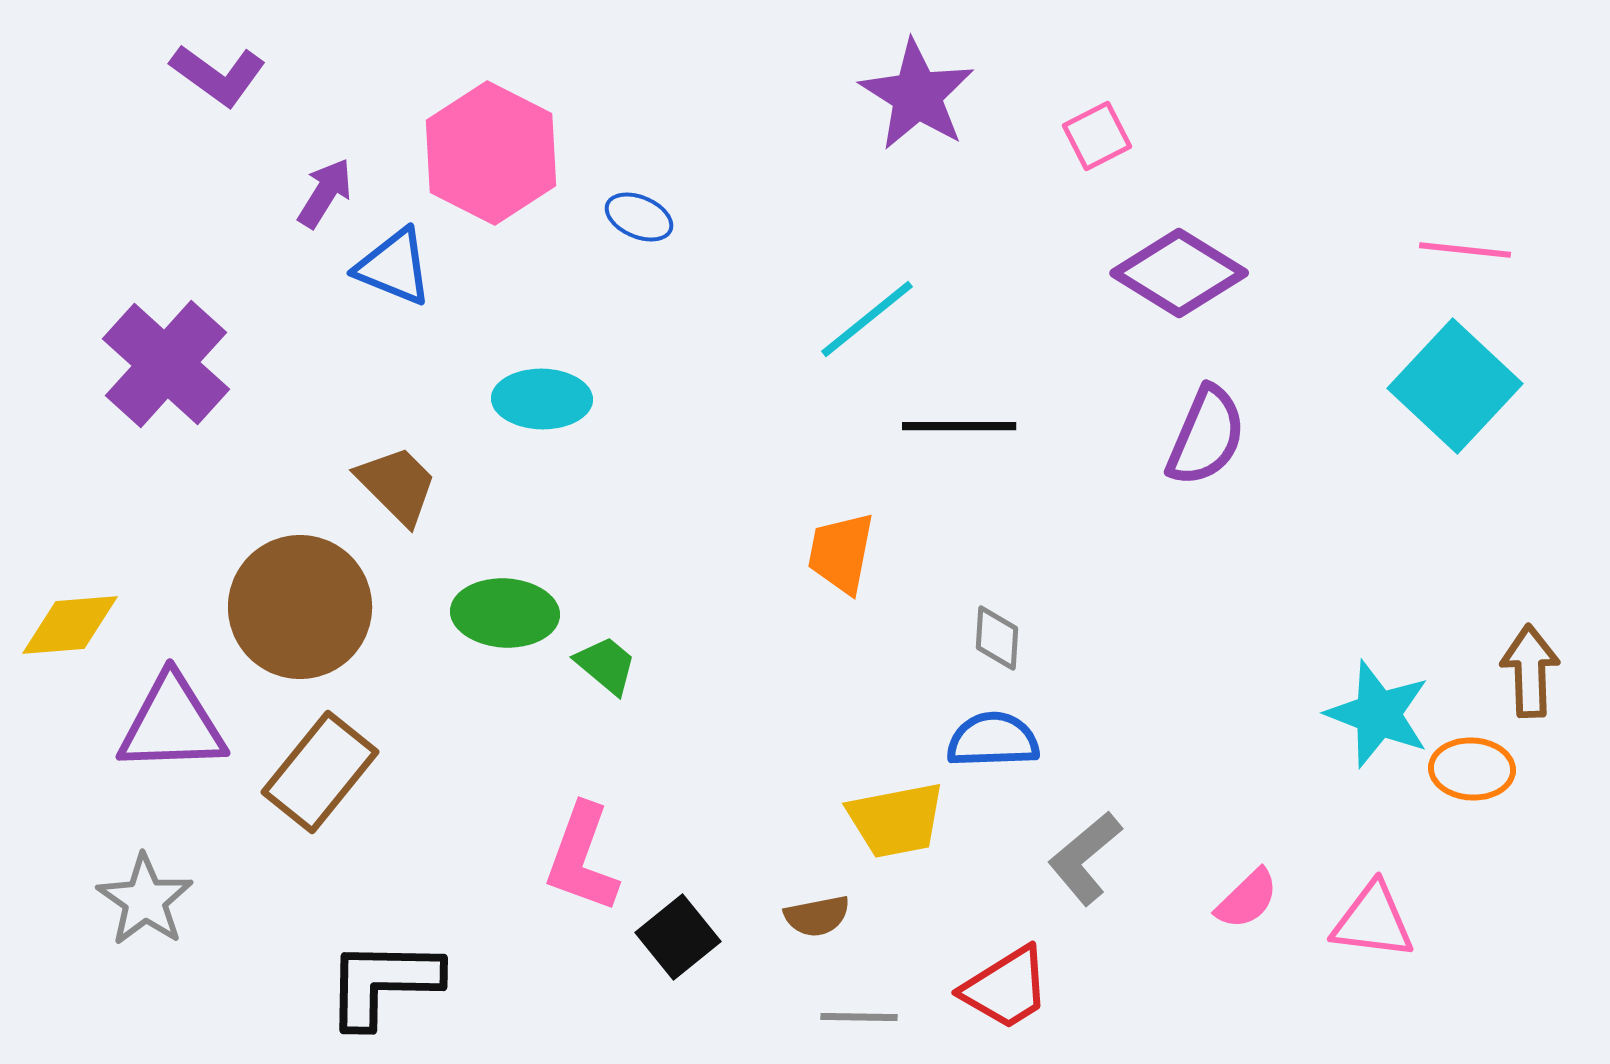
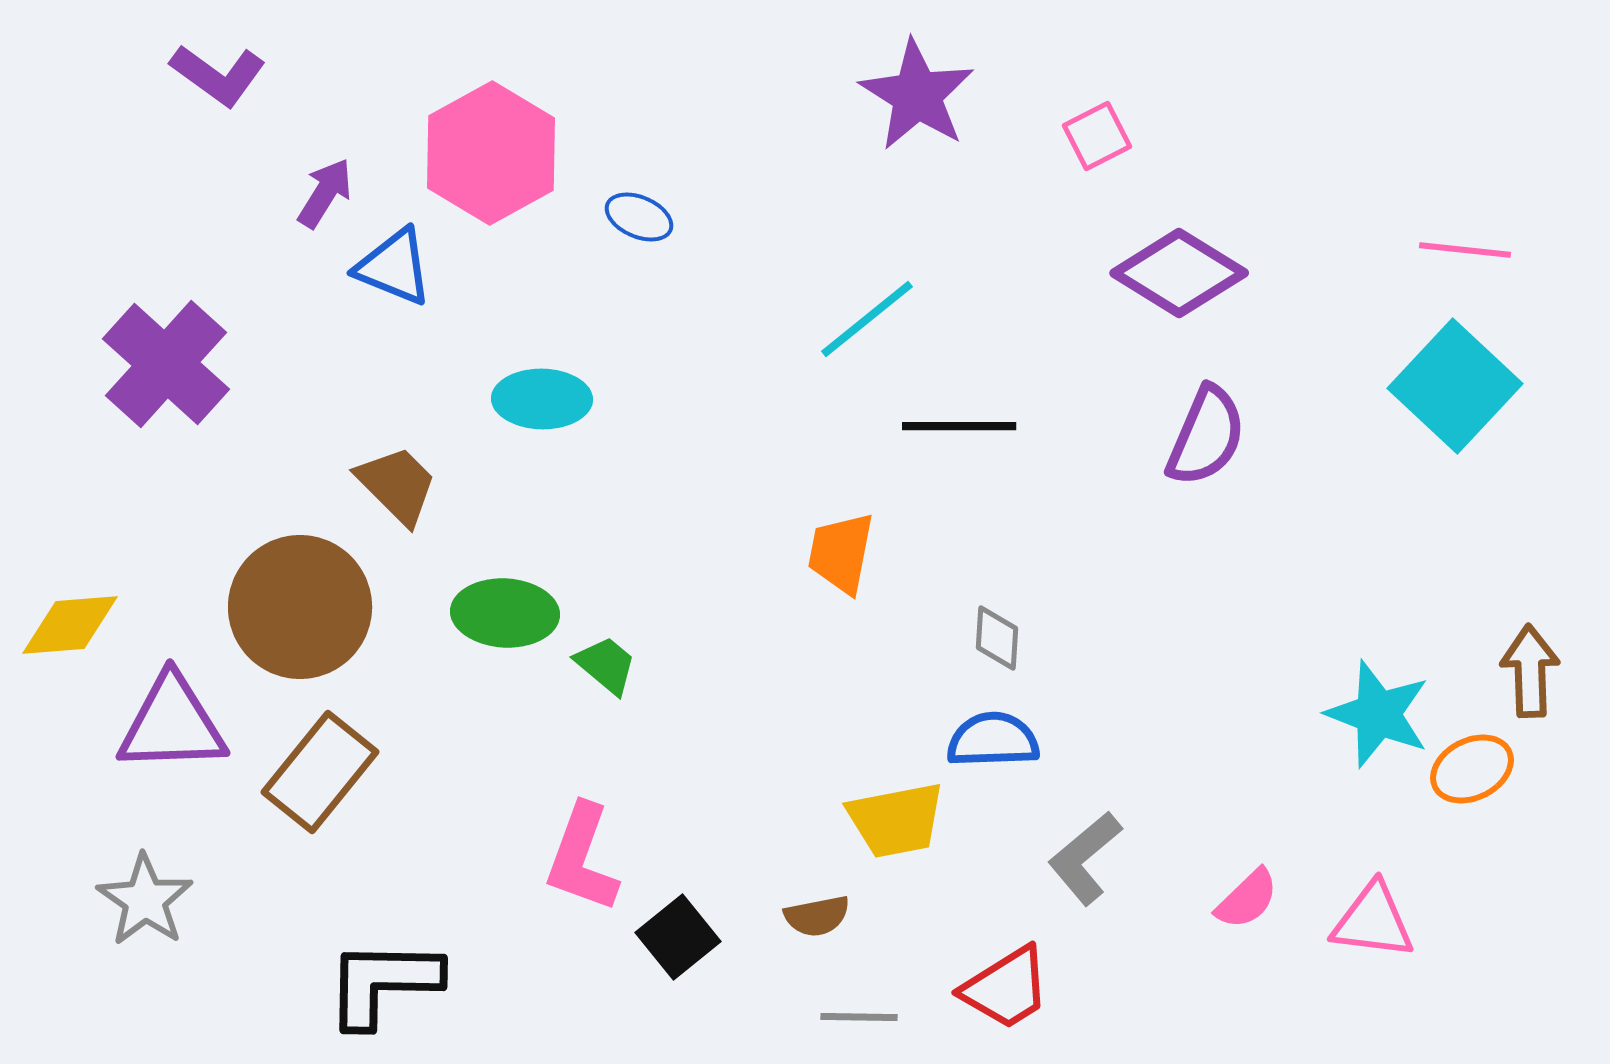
pink hexagon: rotated 4 degrees clockwise
orange ellipse: rotated 30 degrees counterclockwise
